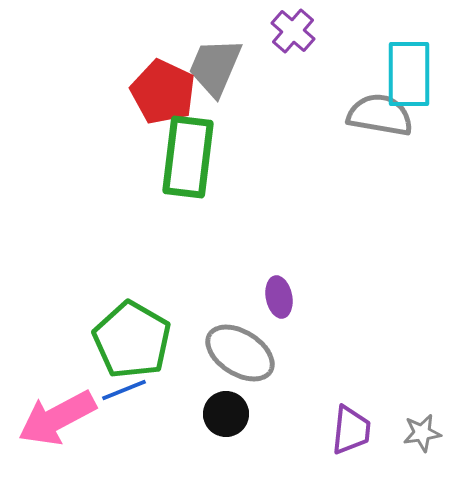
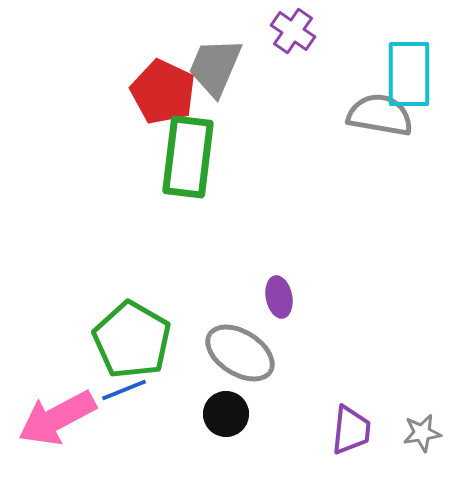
purple cross: rotated 6 degrees counterclockwise
